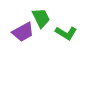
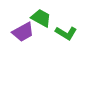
green trapezoid: rotated 35 degrees counterclockwise
